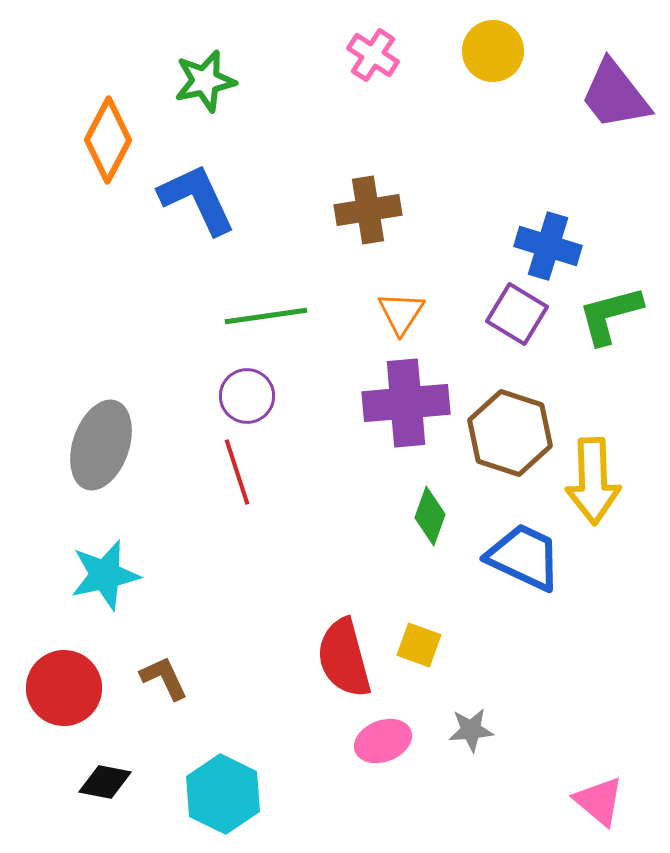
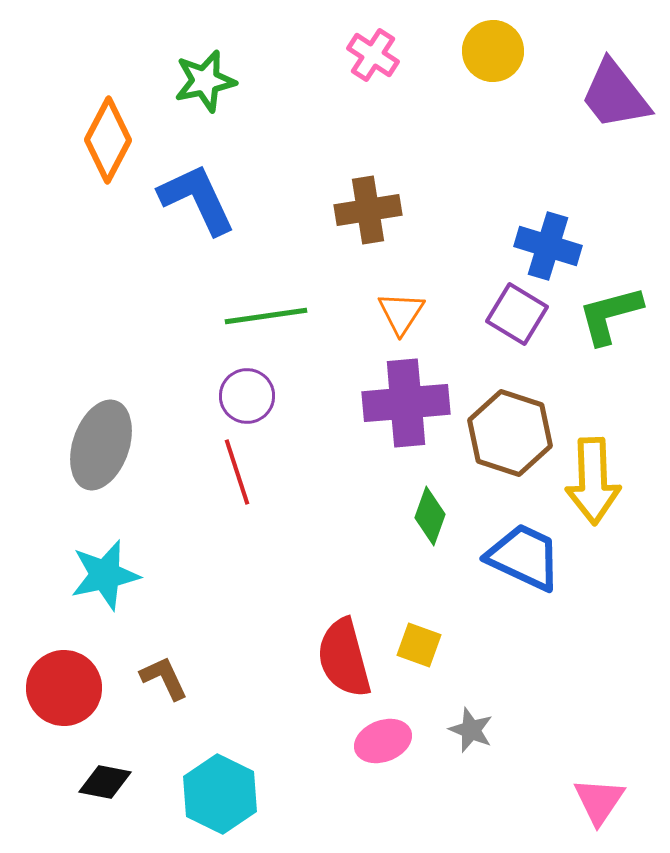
gray star: rotated 27 degrees clockwise
cyan hexagon: moved 3 px left
pink triangle: rotated 24 degrees clockwise
